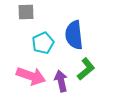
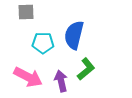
blue semicircle: rotated 20 degrees clockwise
cyan pentagon: rotated 25 degrees clockwise
pink arrow: moved 3 px left, 1 px down; rotated 8 degrees clockwise
